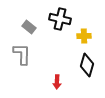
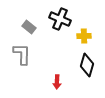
black cross: rotated 10 degrees clockwise
